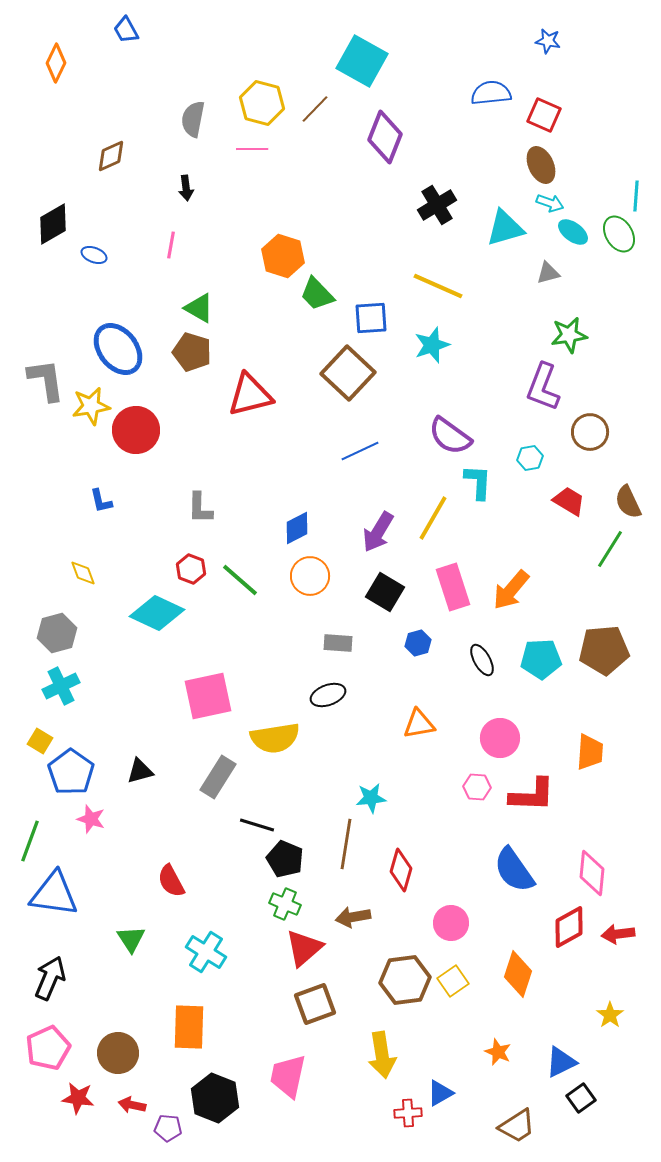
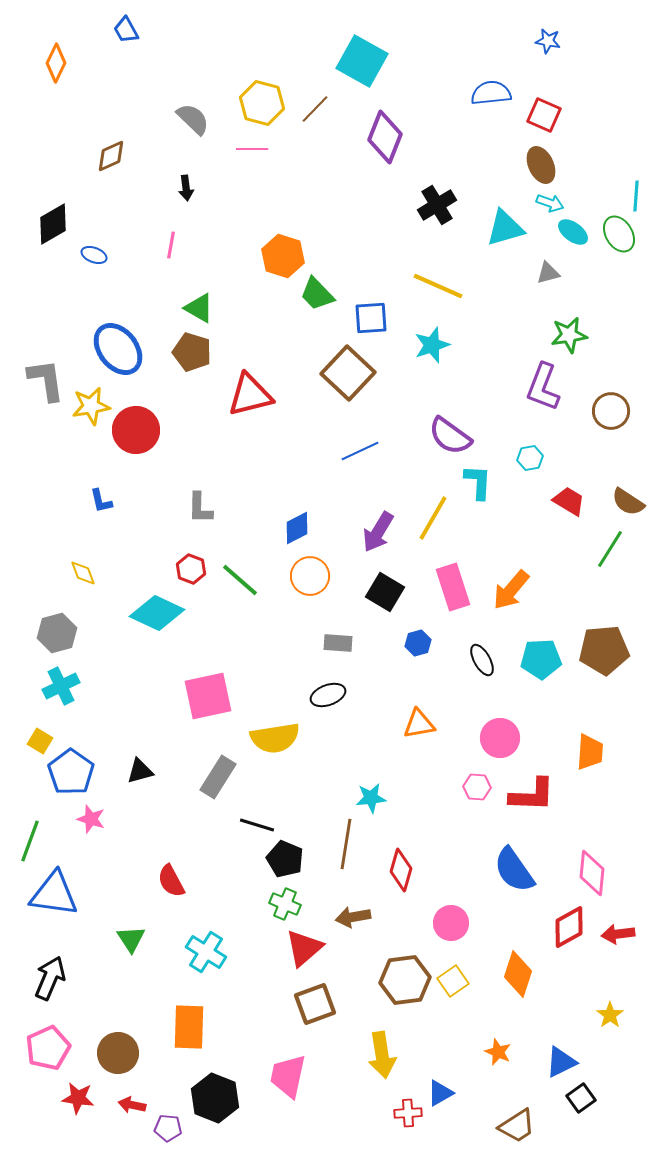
gray semicircle at (193, 119): rotated 123 degrees clockwise
brown circle at (590, 432): moved 21 px right, 21 px up
brown semicircle at (628, 502): rotated 32 degrees counterclockwise
